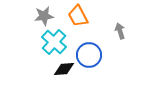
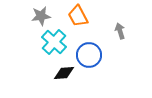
gray star: moved 3 px left
black diamond: moved 4 px down
